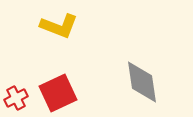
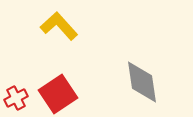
yellow L-shape: rotated 153 degrees counterclockwise
red square: moved 1 px down; rotated 9 degrees counterclockwise
